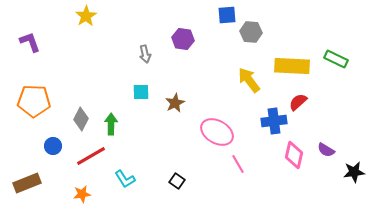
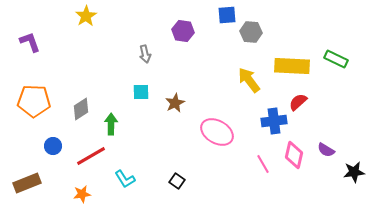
purple hexagon: moved 8 px up
gray diamond: moved 10 px up; rotated 30 degrees clockwise
pink line: moved 25 px right
